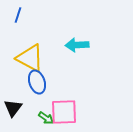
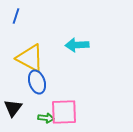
blue line: moved 2 px left, 1 px down
green arrow: rotated 28 degrees counterclockwise
